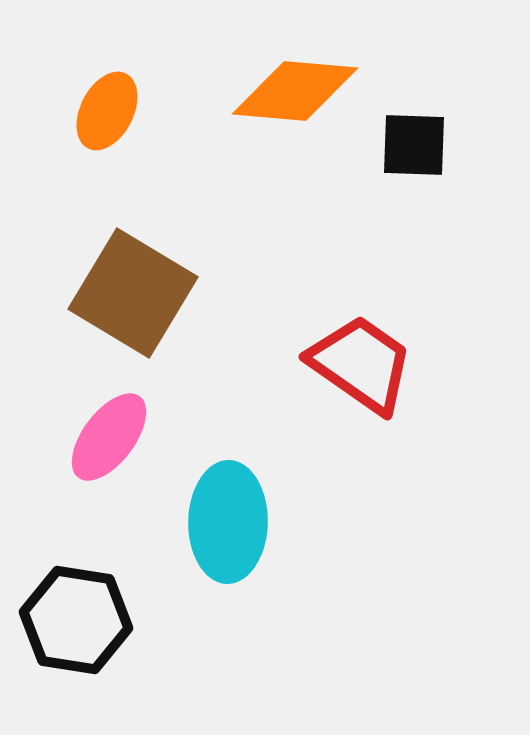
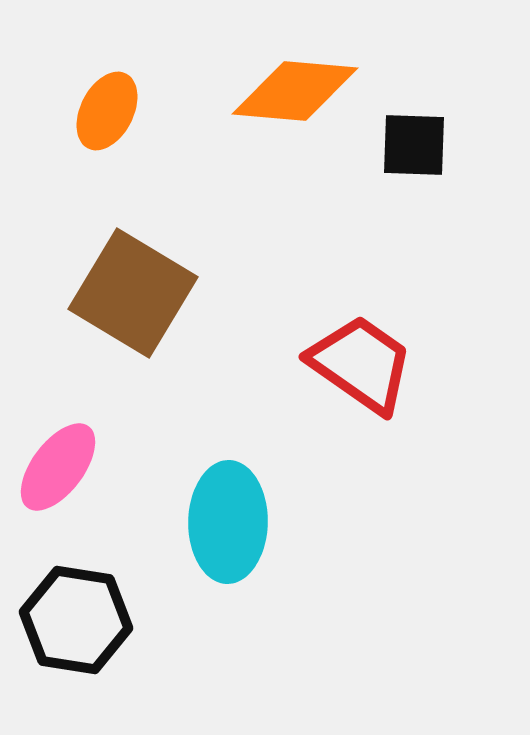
pink ellipse: moved 51 px left, 30 px down
